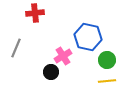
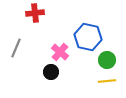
pink cross: moved 3 px left, 4 px up; rotated 18 degrees counterclockwise
